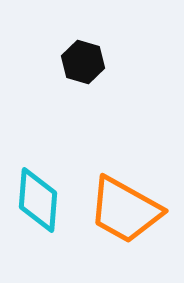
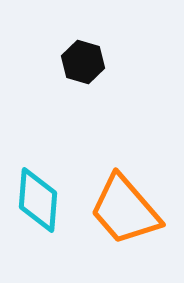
orange trapezoid: rotated 20 degrees clockwise
